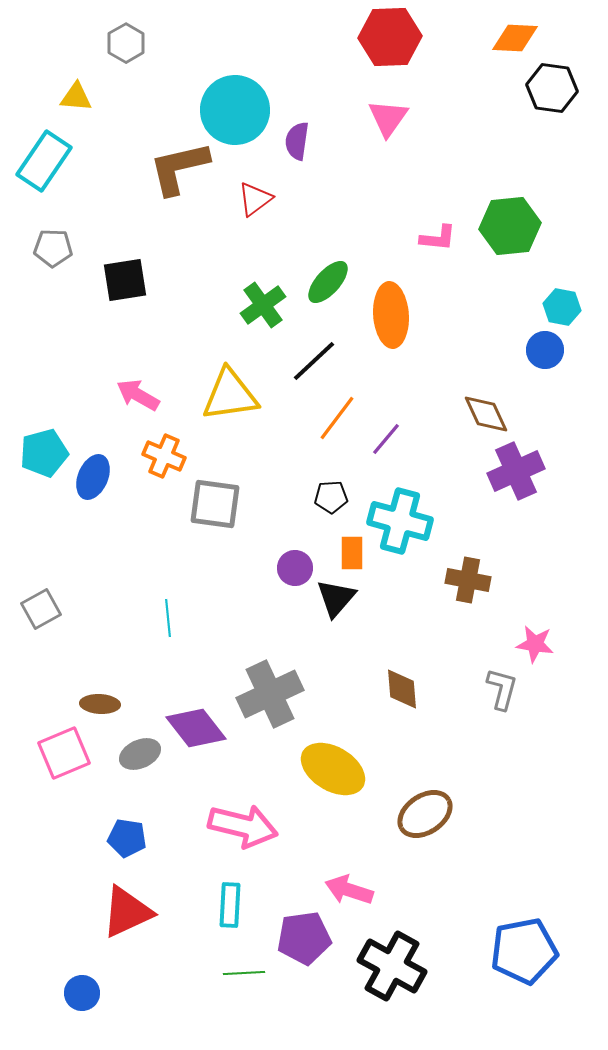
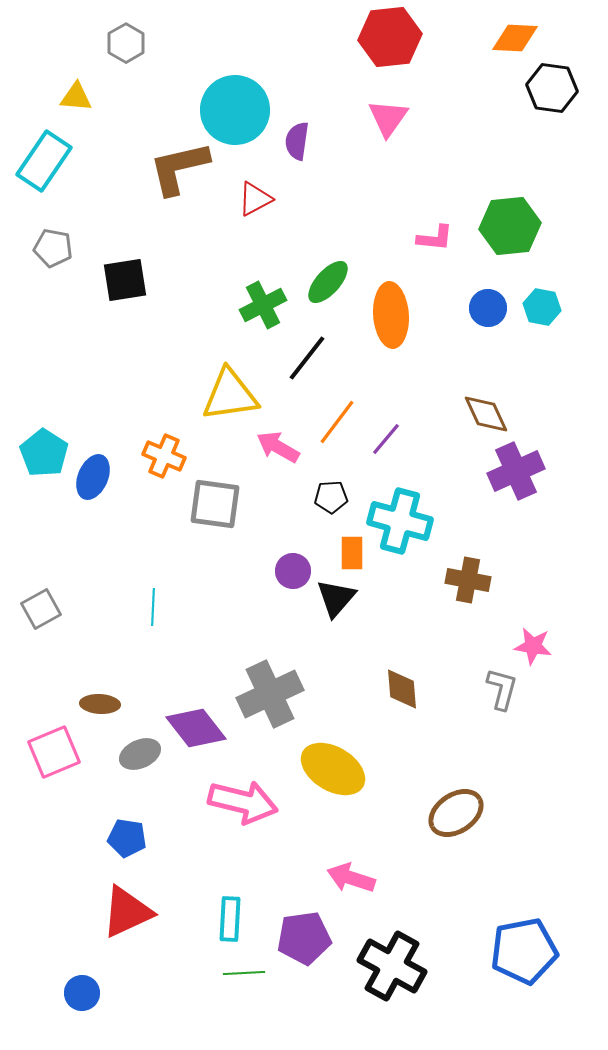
red hexagon at (390, 37): rotated 4 degrees counterclockwise
red triangle at (255, 199): rotated 9 degrees clockwise
pink L-shape at (438, 238): moved 3 px left
gray pentagon at (53, 248): rotated 9 degrees clockwise
green cross at (263, 305): rotated 9 degrees clockwise
cyan hexagon at (562, 307): moved 20 px left
blue circle at (545, 350): moved 57 px left, 42 px up
black line at (314, 361): moved 7 px left, 3 px up; rotated 9 degrees counterclockwise
pink arrow at (138, 395): moved 140 px right, 52 px down
orange line at (337, 418): moved 4 px down
cyan pentagon at (44, 453): rotated 24 degrees counterclockwise
purple circle at (295, 568): moved 2 px left, 3 px down
cyan line at (168, 618): moved 15 px left, 11 px up; rotated 9 degrees clockwise
pink star at (535, 644): moved 2 px left, 2 px down
pink square at (64, 753): moved 10 px left, 1 px up
brown ellipse at (425, 814): moved 31 px right, 1 px up
pink arrow at (243, 826): moved 24 px up
pink arrow at (349, 890): moved 2 px right, 12 px up
cyan rectangle at (230, 905): moved 14 px down
